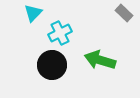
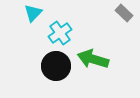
cyan cross: rotated 10 degrees counterclockwise
green arrow: moved 7 px left, 1 px up
black circle: moved 4 px right, 1 px down
